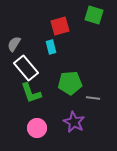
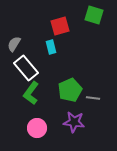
green pentagon: moved 7 px down; rotated 20 degrees counterclockwise
green L-shape: rotated 55 degrees clockwise
purple star: rotated 20 degrees counterclockwise
